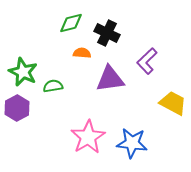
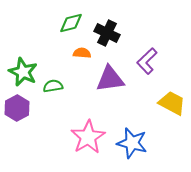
yellow trapezoid: moved 1 px left
blue star: rotated 8 degrees clockwise
